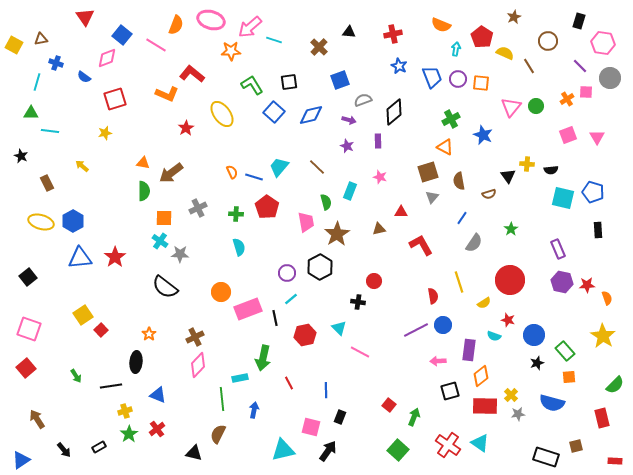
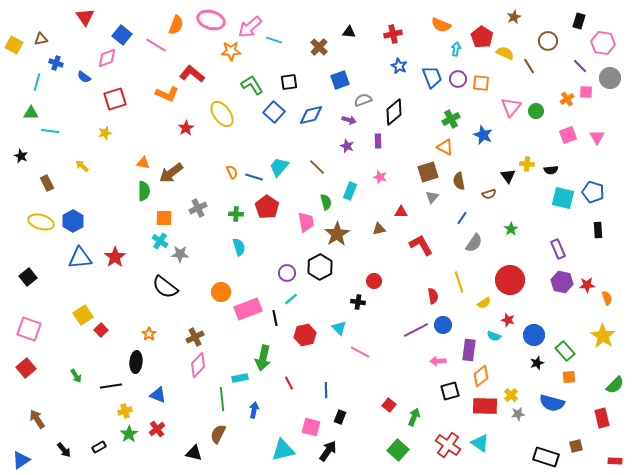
green circle at (536, 106): moved 5 px down
